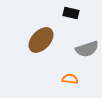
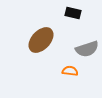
black rectangle: moved 2 px right
orange semicircle: moved 8 px up
